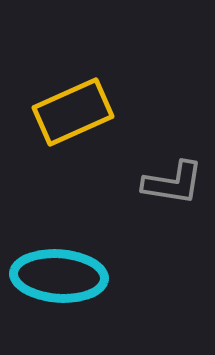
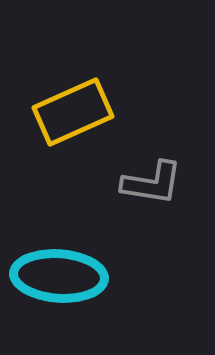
gray L-shape: moved 21 px left
